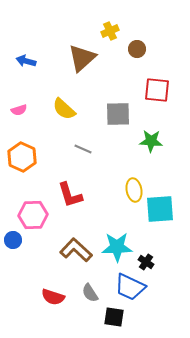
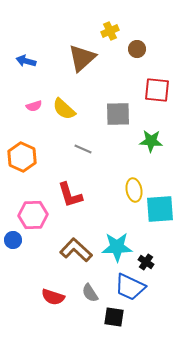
pink semicircle: moved 15 px right, 4 px up
